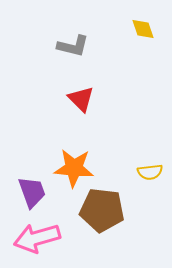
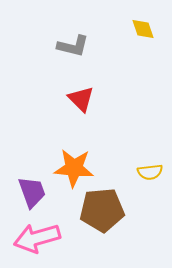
brown pentagon: rotated 12 degrees counterclockwise
